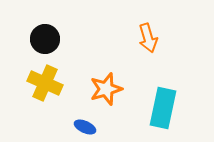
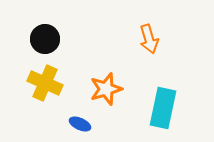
orange arrow: moved 1 px right, 1 px down
blue ellipse: moved 5 px left, 3 px up
